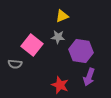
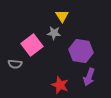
yellow triangle: rotated 40 degrees counterclockwise
gray star: moved 4 px left, 4 px up
pink square: rotated 15 degrees clockwise
